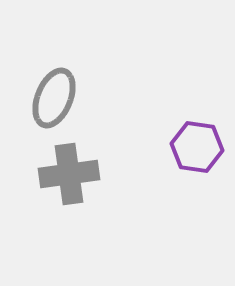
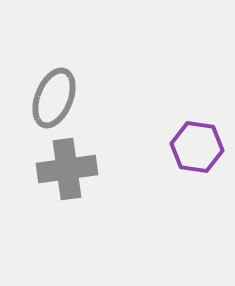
gray cross: moved 2 px left, 5 px up
